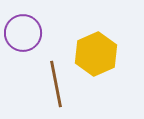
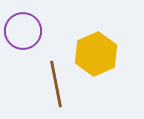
purple circle: moved 2 px up
